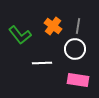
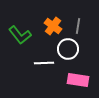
white circle: moved 7 px left
white line: moved 2 px right
